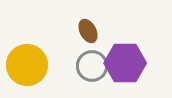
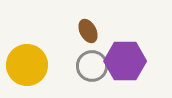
purple hexagon: moved 2 px up
